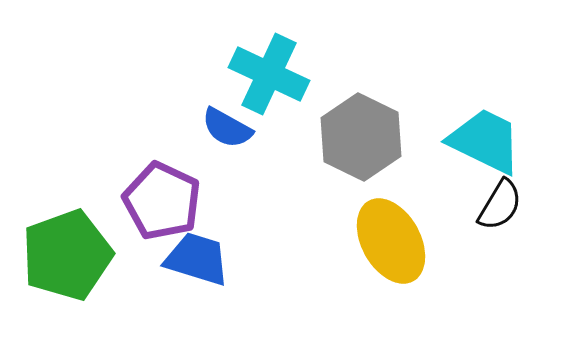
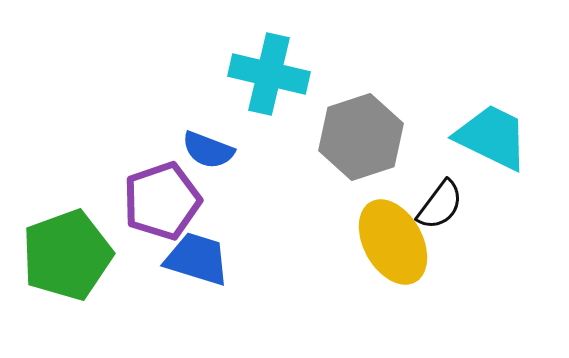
cyan cross: rotated 12 degrees counterclockwise
blue semicircle: moved 19 px left, 22 px down; rotated 8 degrees counterclockwise
gray hexagon: rotated 16 degrees clockwise
cyan trapezoid: moved 7 px right, 4 px up
purple pentagon: rotated 28 degrees clockwise
black semicircle: moved 60 px left; rotated 6 degrees clockwise
yellow ellipse: moved 2 px right, 1 px down
